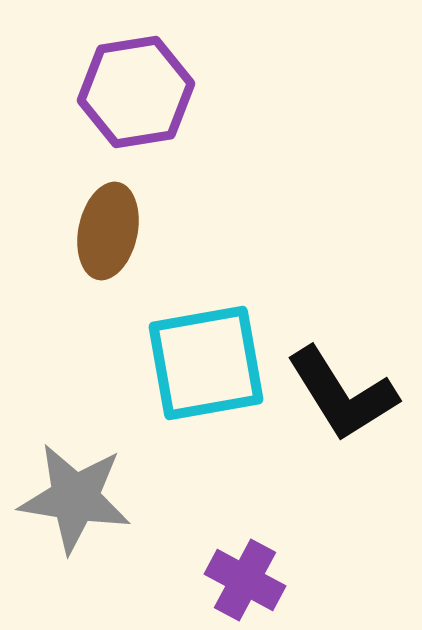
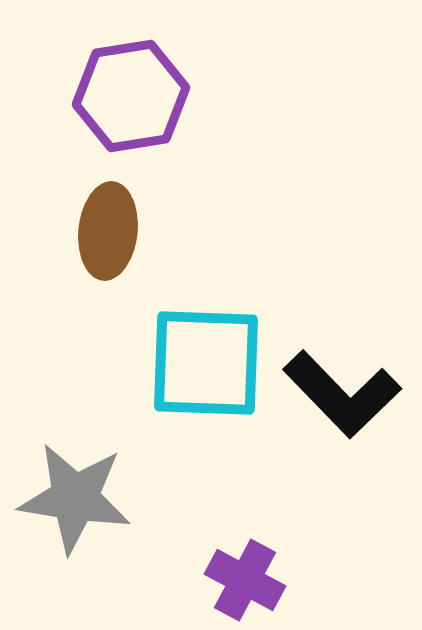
purple hexagon: moved 5 px left, 4 px down
brown ellipse: rotated 6 degrees counterclockwise
cyan square: rotated 12 degrees clockwise
black L-shape: rotated 12 degrees counterclockwise
